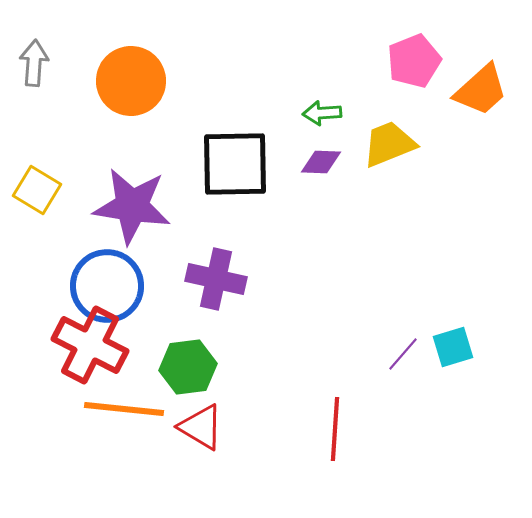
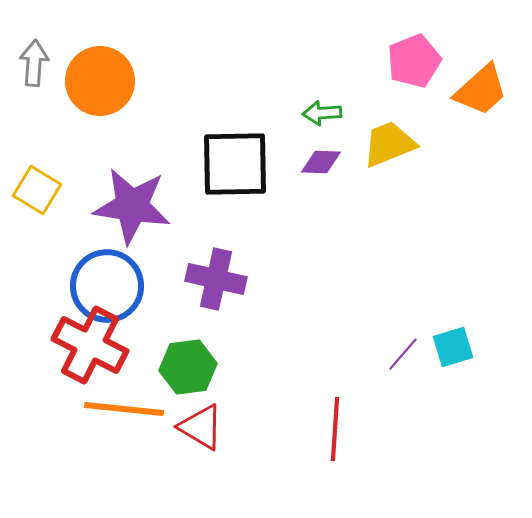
orange circle: moved 31 px left
